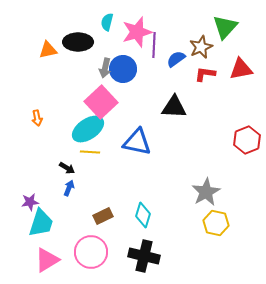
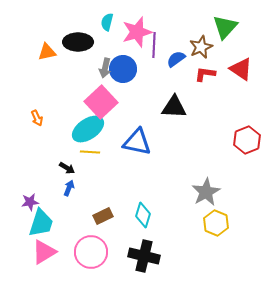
orange triangle: moved 1 px left, 2 px down
red triangle: rotated 45 degrees clockwise
orange arrow: rotated 14 degrees counterclockwise
yellow hexagon: rotated 10 degrees clockwise
pink triangle: moved 3 px left, 8 px up
